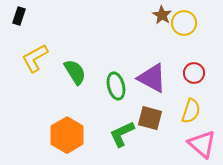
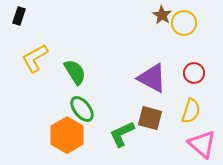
green ellipse: moved 34 px left, 23 px down; rotated 24 degrees counterclockwise
